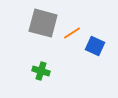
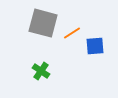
blue square: rotated 30 degrees counterclockwise
green cross: rotated 18 degrees clockwise
